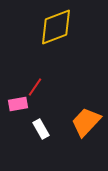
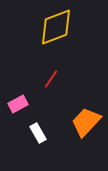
red line: moved 16 px right, 8 px up
pink rectangle: rotated 18 degrees counterclockwise
white rectangle: moved 3 px left, 4 px down
